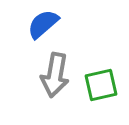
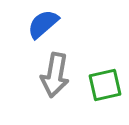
green square: moved 4 px right
